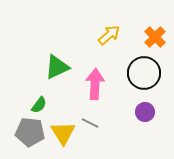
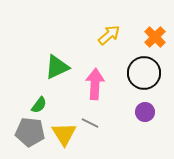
yellow triangle: moved 1 px right, 1 px down
